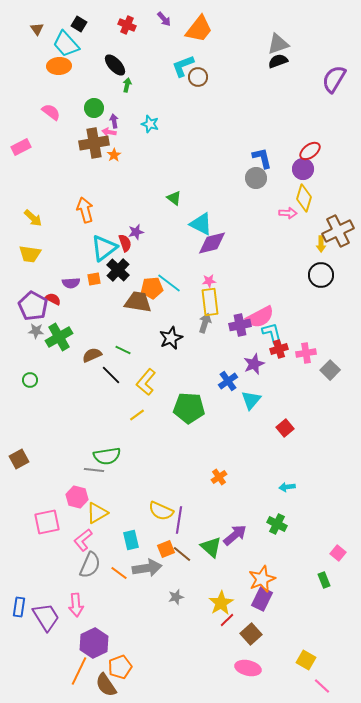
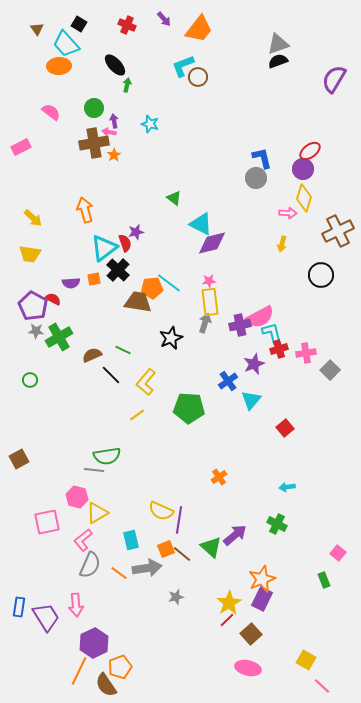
yellow arrow at (321, 244): moved 39 px left; rotated 14 degrees clockwise
yellow star at (221, 603): moved 8 px right
